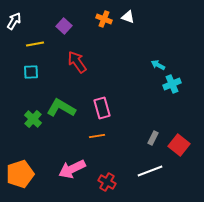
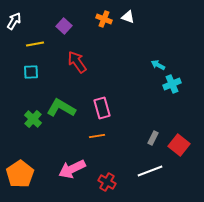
orange pentagon: rotated 16 degrees counterclockwise
